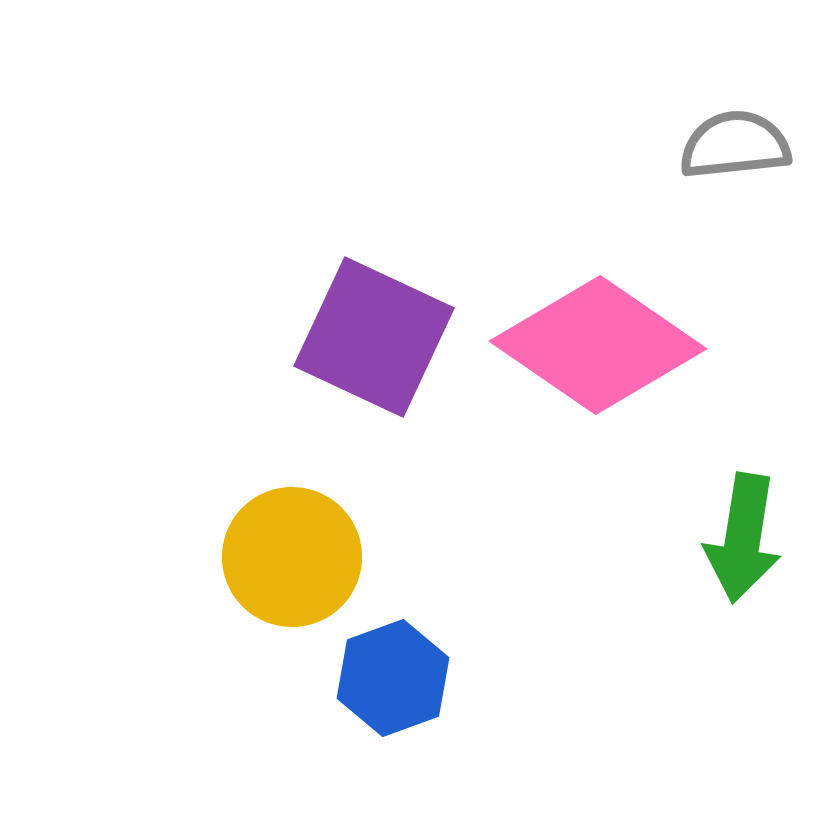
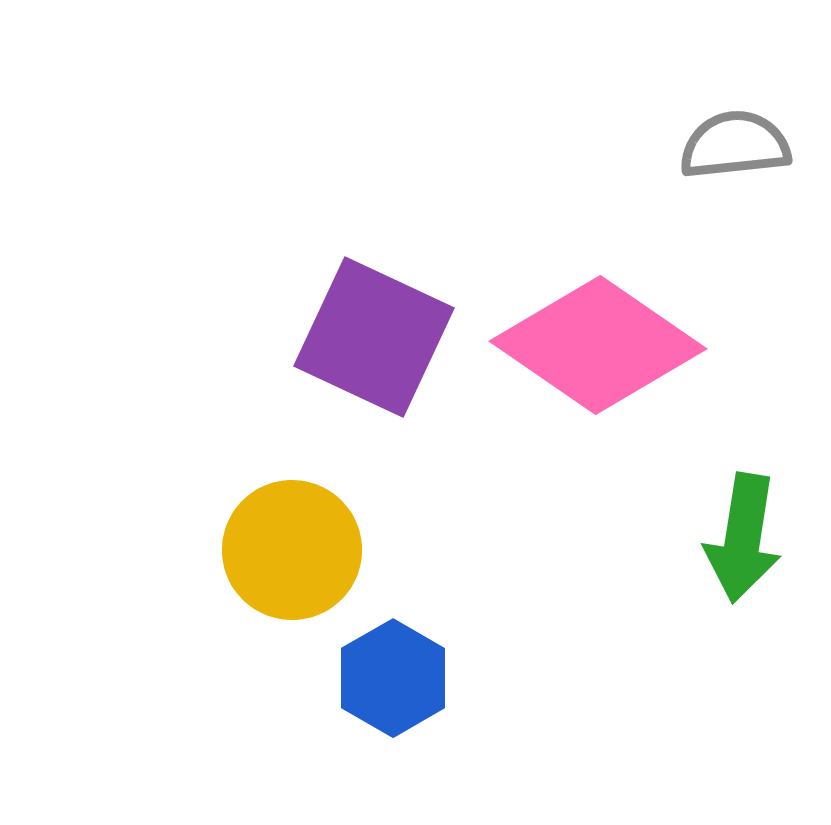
yellow circle: moved 7 px up
blue hexagon: rotated 10 degrees counterclockwise
